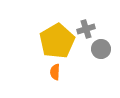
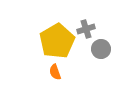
orange semicircle: rotated 21 degrees counterclockwise
